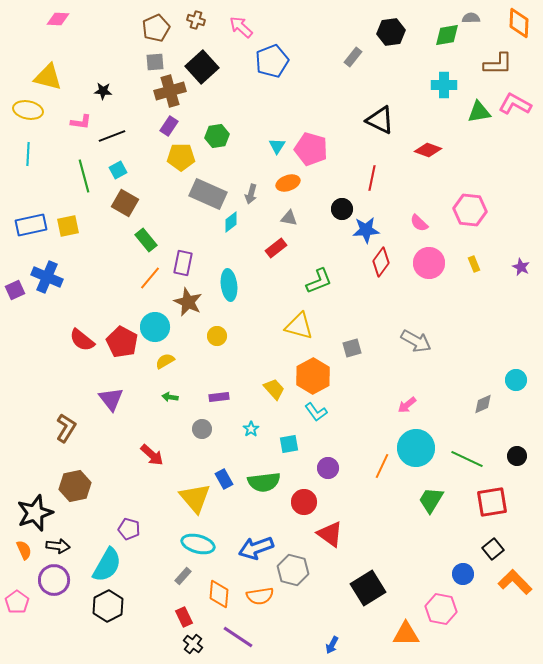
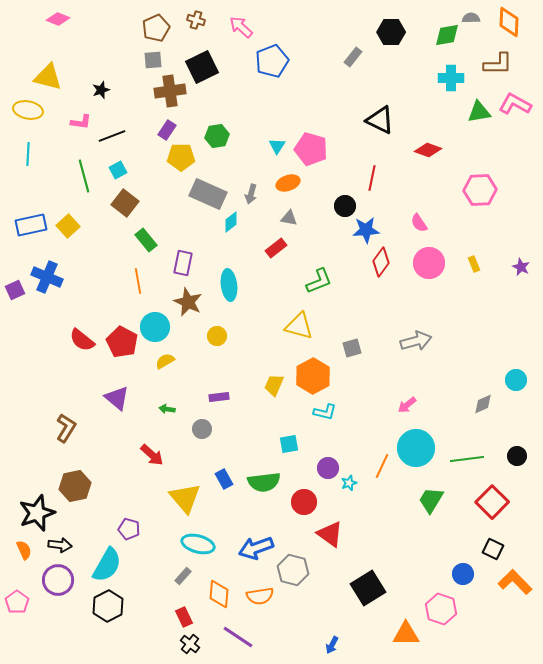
pink diamond at (58, 19): rotated 20 degrees clockwise
orange diamond at (519, 23): moved 10 px left, 1 px up
black hexagon at (391, 32): rotated 8 degrees clockwise
gray square at (155, 62): moved 2 px left, 2 px up
black square at (202, 67): rotated 16 degrees clockwise
cyan cross at (444, 85): moved 7 px right, 7 px up
black star at (103, 91): moved 2 px left, 1 px up; rotated 24 degrees counterclockwise
brown cross at (170, 91): rotated 8 degrees clockwise
purple rectangle at (169, 126): moved 2 px left, 4 px down
brown square at (125, 203): rotated 8 degrees clockwise
black circle at (342, 209): moved 3 px right, 3 px up
pink hexagon at (470, 210): moved 10 px right, 20 px up; rotated 8 degrees counterclockwise
pink semicircle at (419, 223): rotated 12 degrees clockwise
yellow square at (68, 226): rotated 30 degrees counterclockwise
orange line at (150, 278): moved 12 px left, 3 px down; rotated 50 degrees counterclockwise
gray arrow at (416, 341): rotated 44 degrees counterclockwise
yellow trapezoid at (274, 389): moved 4 px up; rotated 115 degrees counterclockwise
green arrow at (170, 397): moved 3 px left, 12 px down
purple triangle at (111, 399): moved 6 px right, 1 px up; rotated 12 degrees counterclockwise
cyan L-shape at (316, 412): moved 9 px right; rotated 40 degrees counterclockwise
cyan star at (251, 429): moved 98 px right, 54 px down; rotated 14 degrees clockwise
green line at (467, 459): rotated 32 degrees counterclockwise
yellow triangle at (195, 498): moved 10 px left
red square at (492, 502): rotated 36 degrees counterclockwise
black star at (35, 513): moved 2 px right
black arrow at (58, 546): moved 2 px right, 1 px up
black square at (493, 549): rotated 25 degrees counterclockwise
purple circle at (54, 580): moved 4 px right
pink hexagon at (441, 609): rotated 8 degrees clockwise
black cross at (193, 644): moved 3 px left
